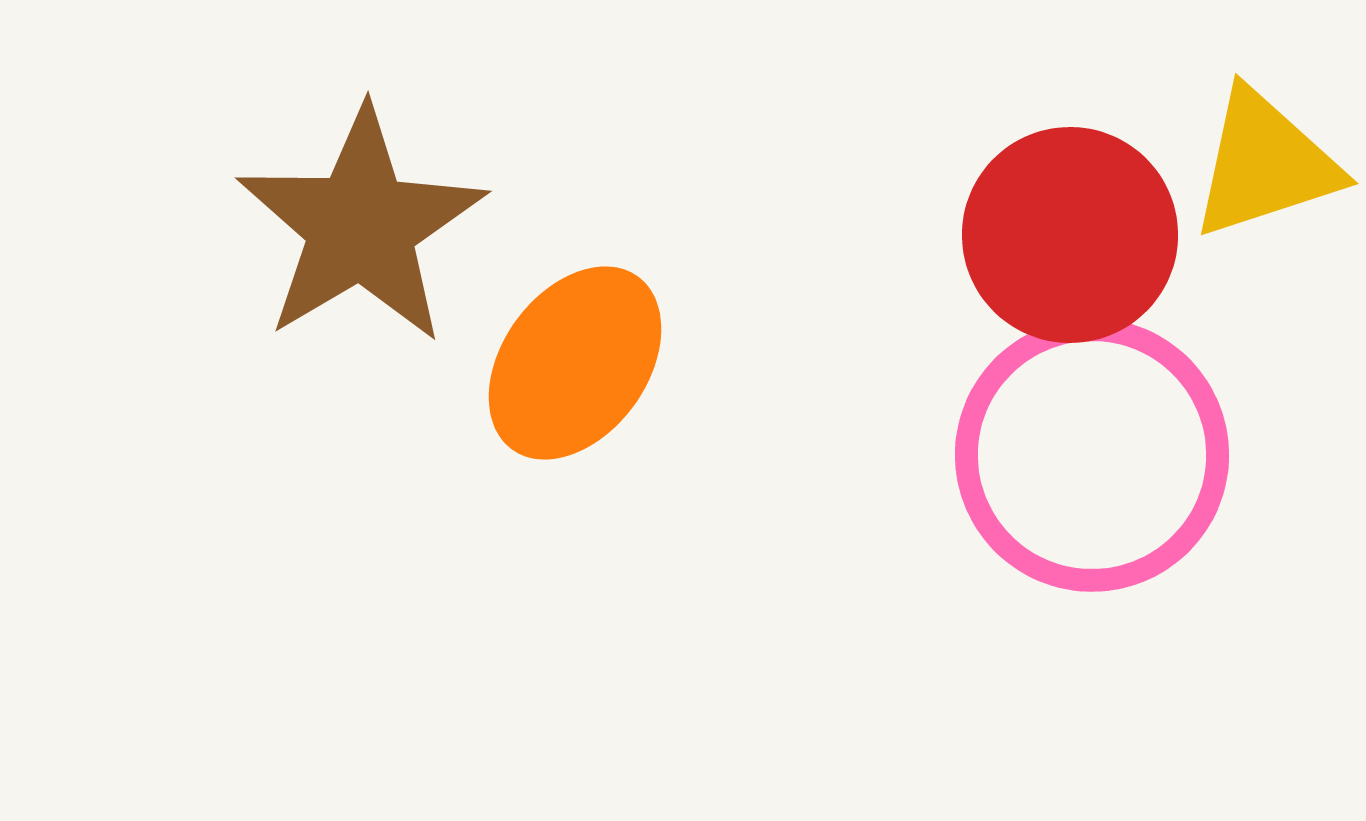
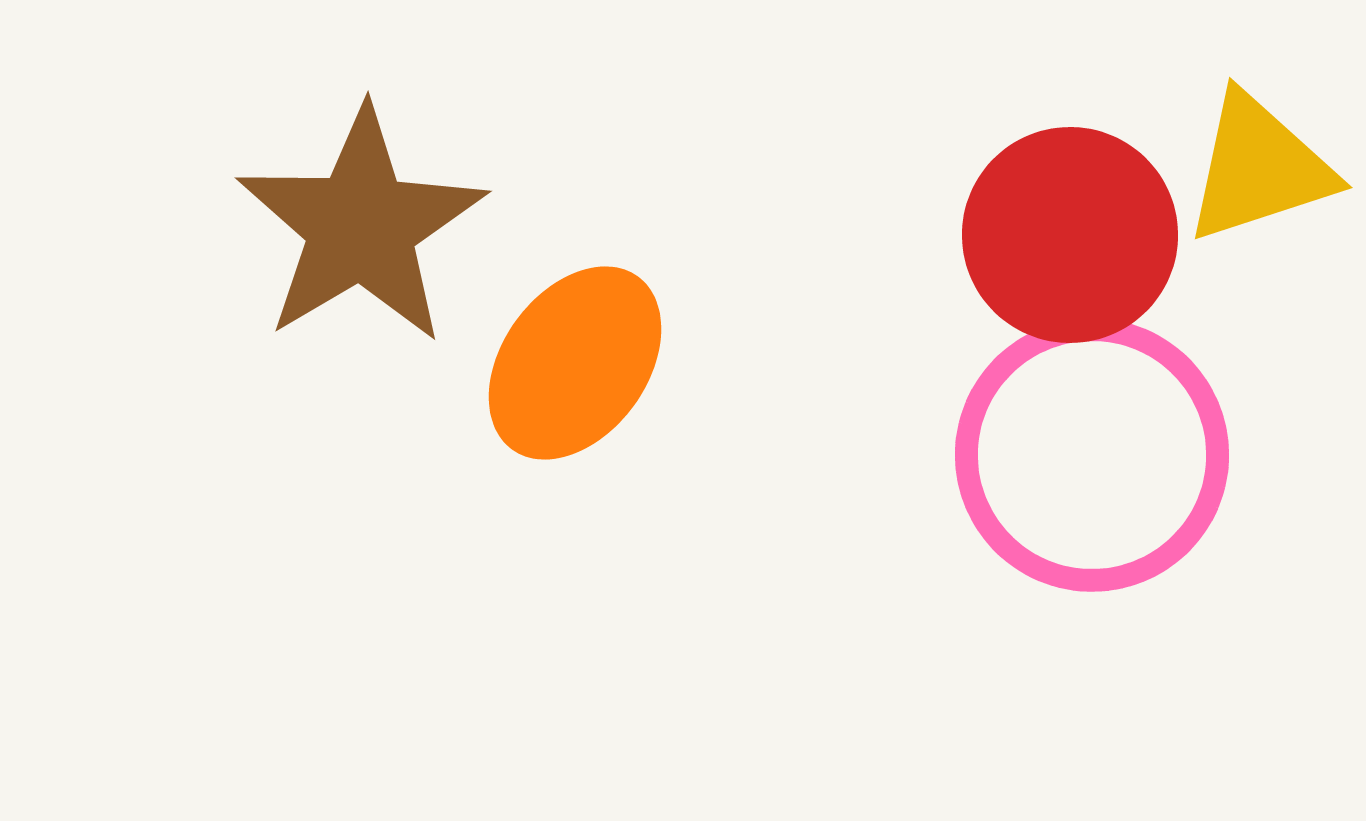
yellow triangle: moved 6 px left, 4 px down
